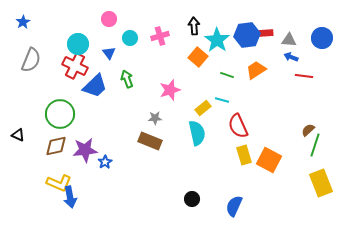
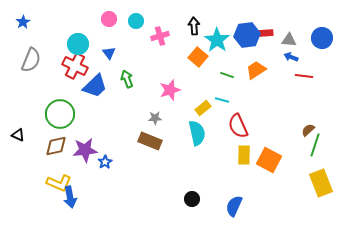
cyan circle at (130, 38): moved 6 px right, 17 px up
yellow rectangle at (244, 155): rotated 18 degrees clockwise
